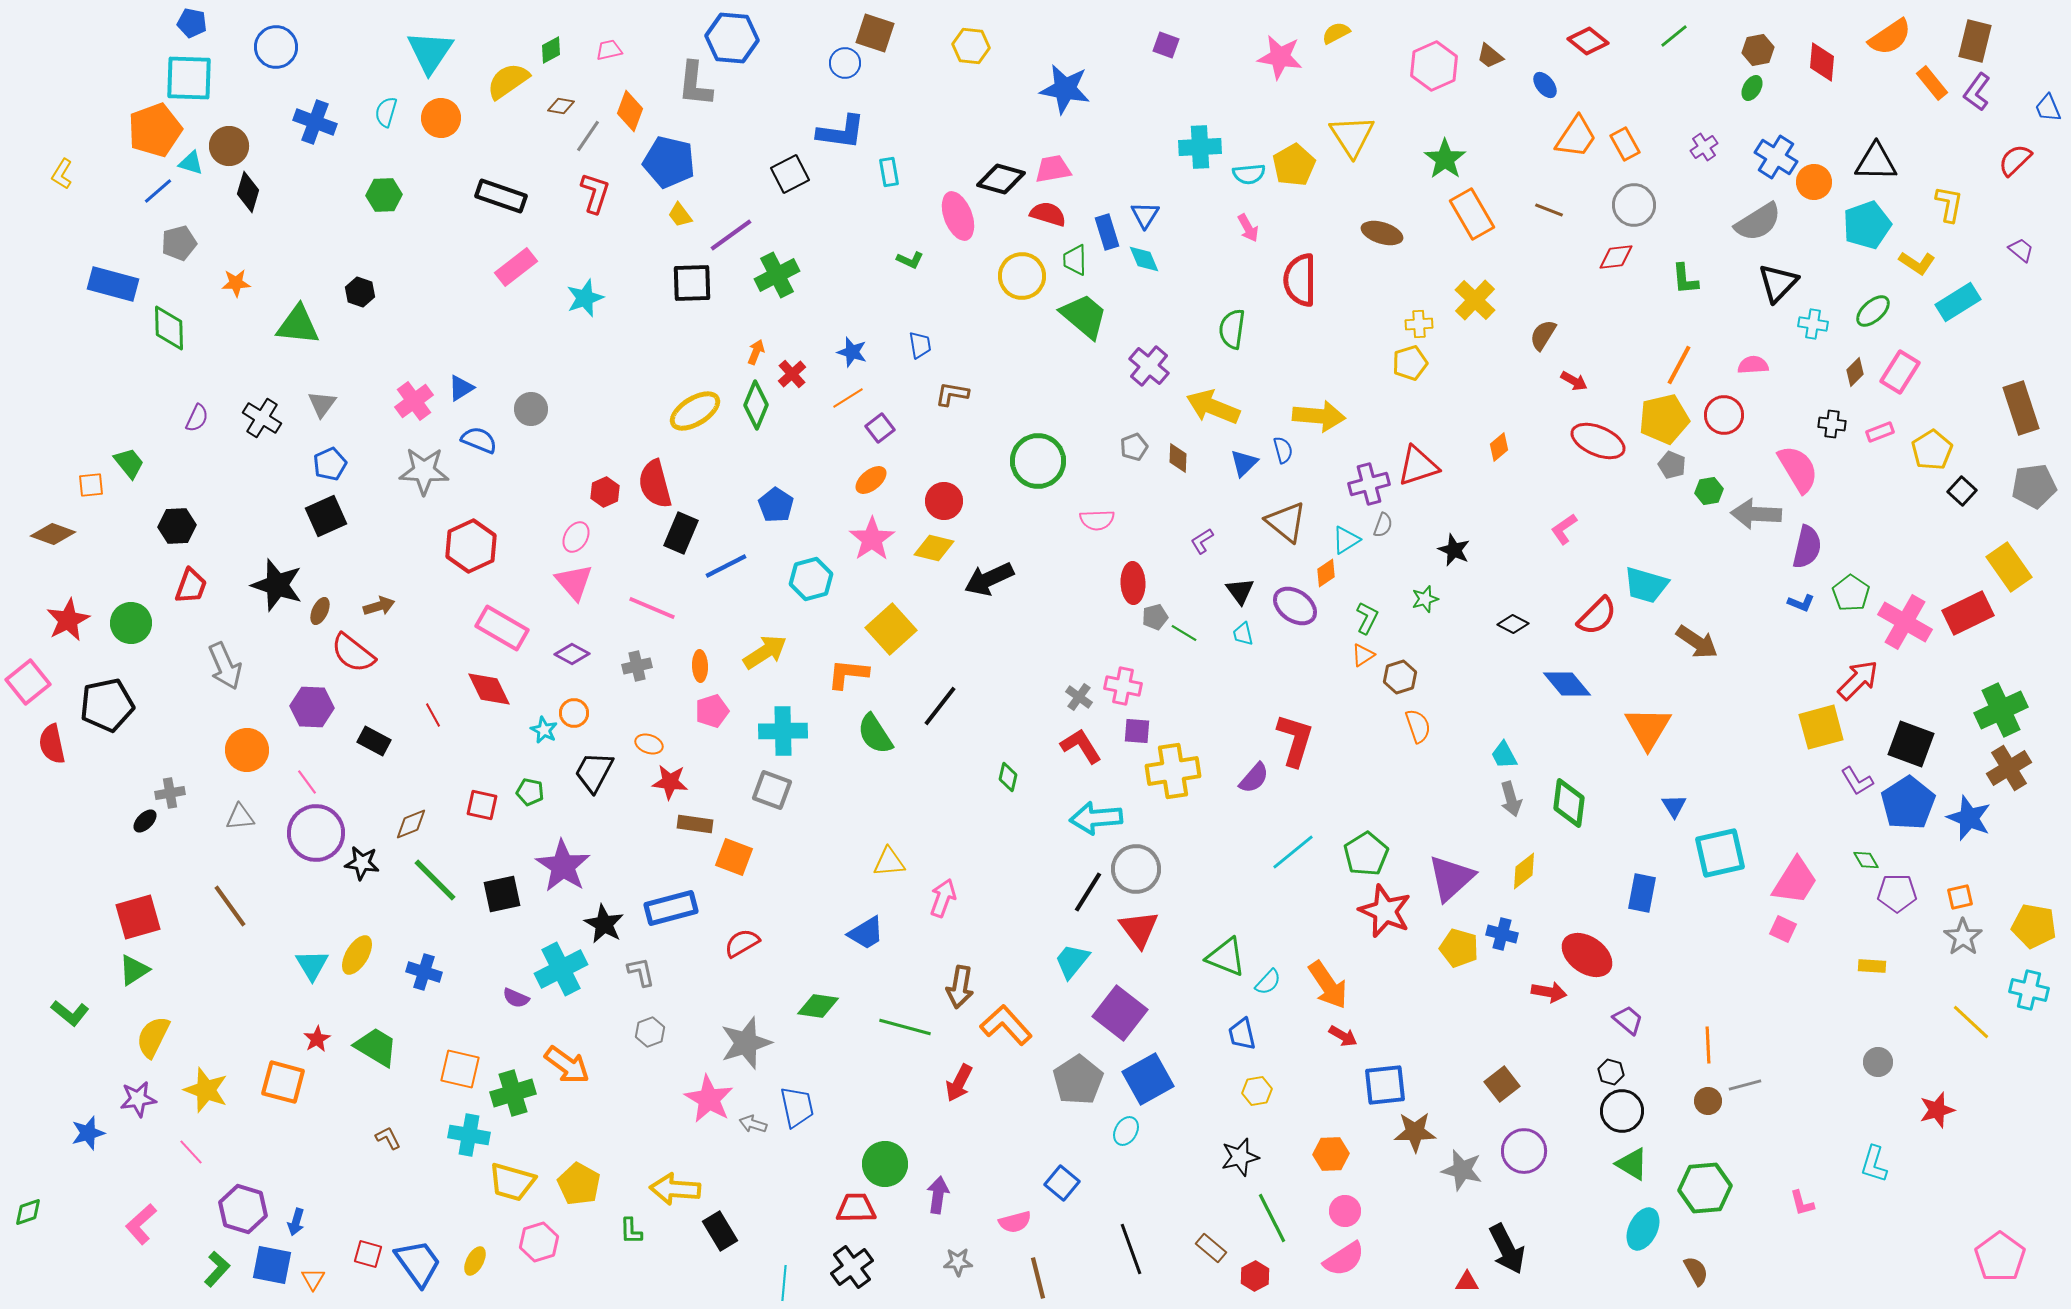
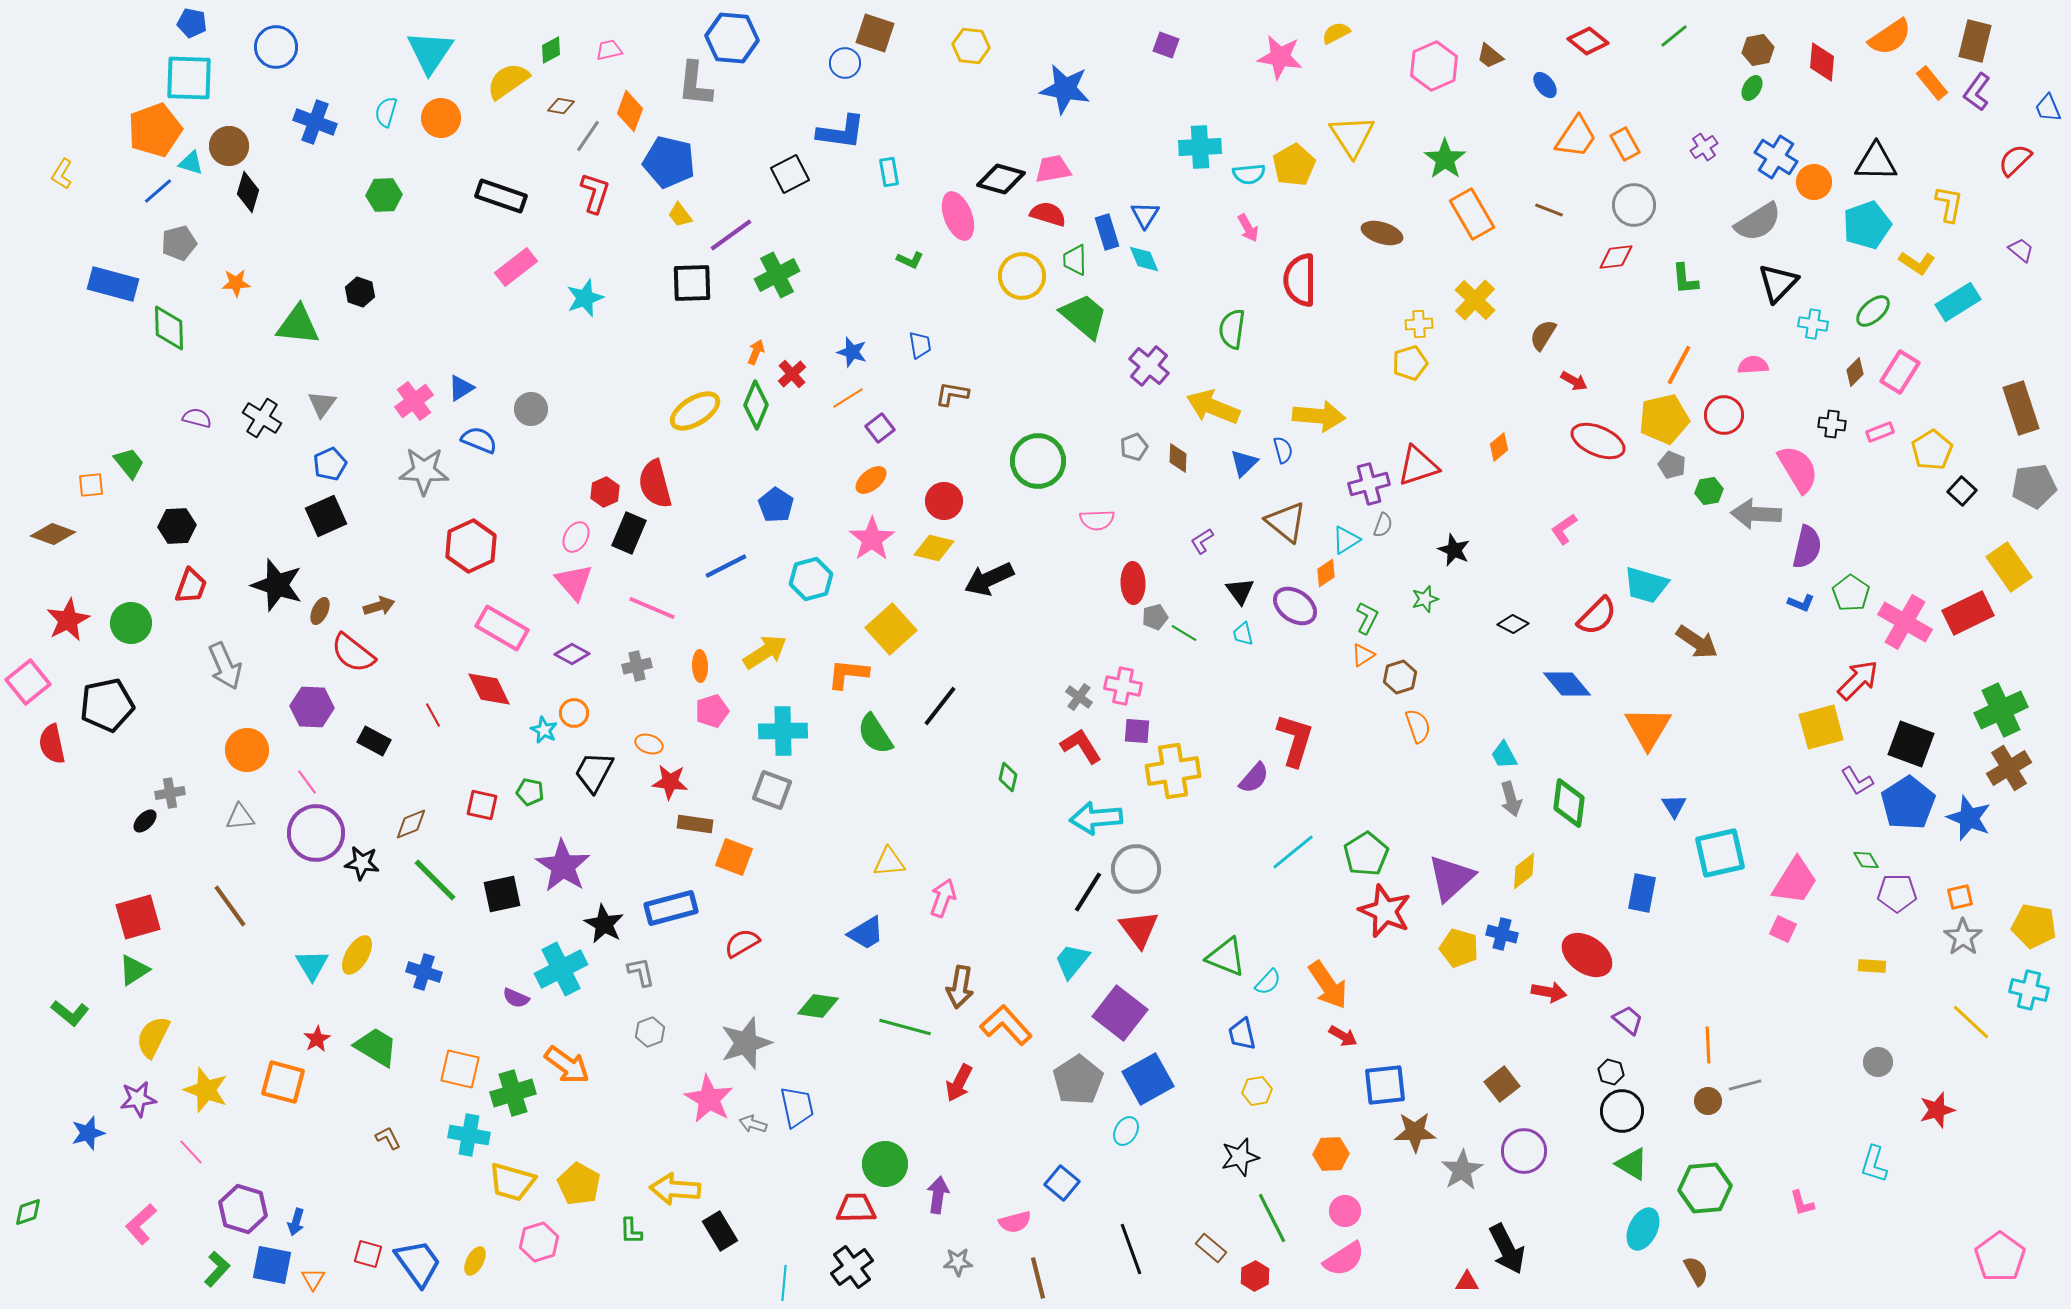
purple semicircle at (197, 418): rotated 100 degrees counterclockwise
black rectangle at (681, 533): moved 52 px left
gray star at (1462, 1170): rotated 27 degrees clockwise
